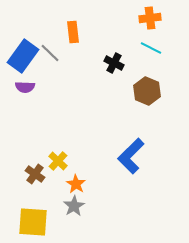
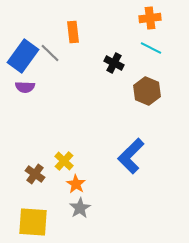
yellow cross: moved 6 px right
gray star: moved 6 px right, 2 px down
